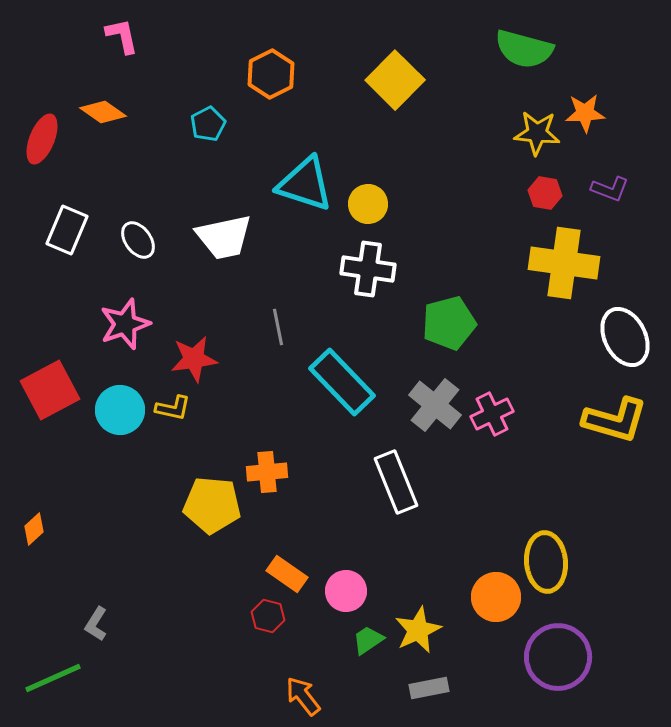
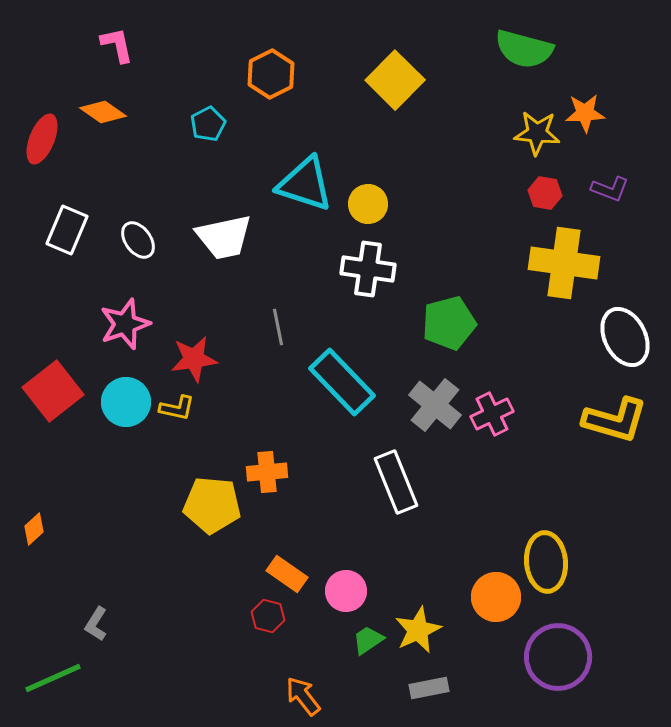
pink L-shape at (122, 36): moved 5 px left, 9 px down
red square at (50, 390): moved 3 px right, 1 px down; rotated 10 degrees counterclockwise
yellow L-shape at (173, 408): moved 4 px right
cyan circle at (120, 410): moved 6 px right, 8 px up
